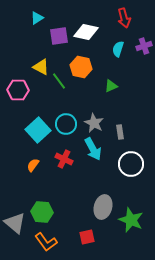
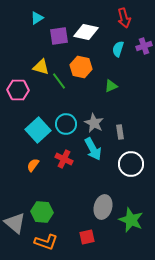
yellow triangle: rotated 12 degrees counterclockwise
orange L-shape: rotated 35 degrees counterclockwise
